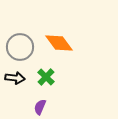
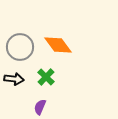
orange diamond: moved 1 px left, 2 px down
black arrow: moved 1 px left, 1 px down
